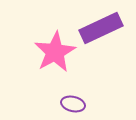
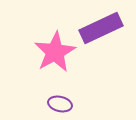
purple ellipse: moved 13 px left
